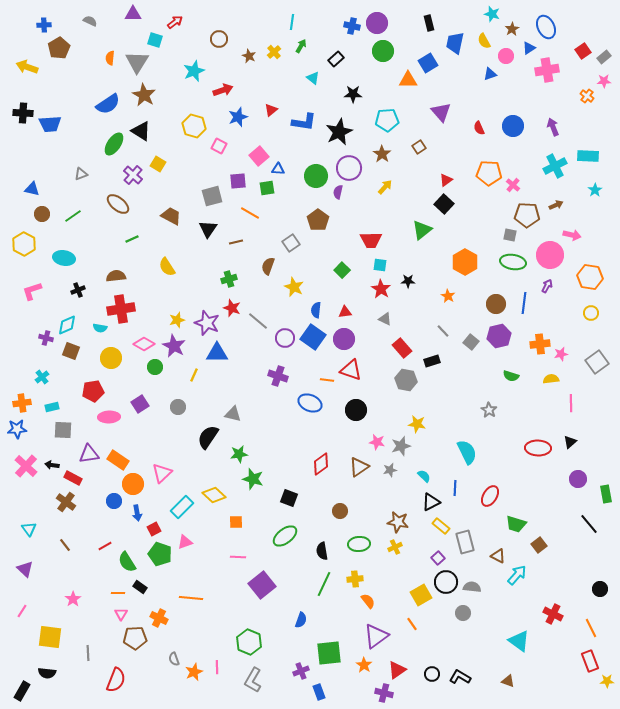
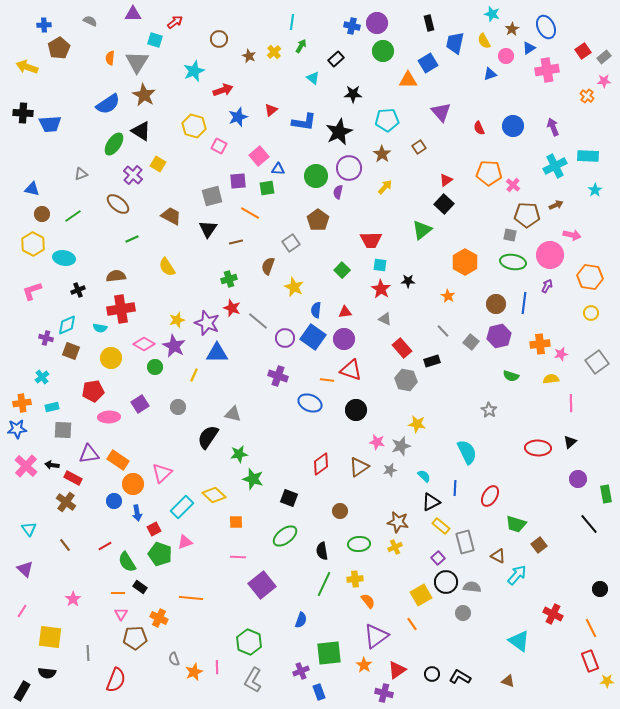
yellow hexagon at (24, 244): moved 9 px right
